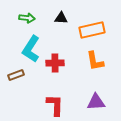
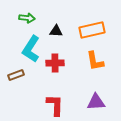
black triangle: moved 5 px left, 13 px down
